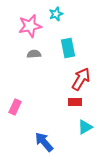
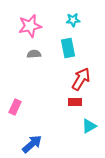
cyan star: moved 17 px right, 6 px down; rotated 16 degrees clockwise
cyan triangle: moved 4 px right, 1 px up
blue arrow: moved 12 px left, 2 px down; rotated 90 degrees clockwise
